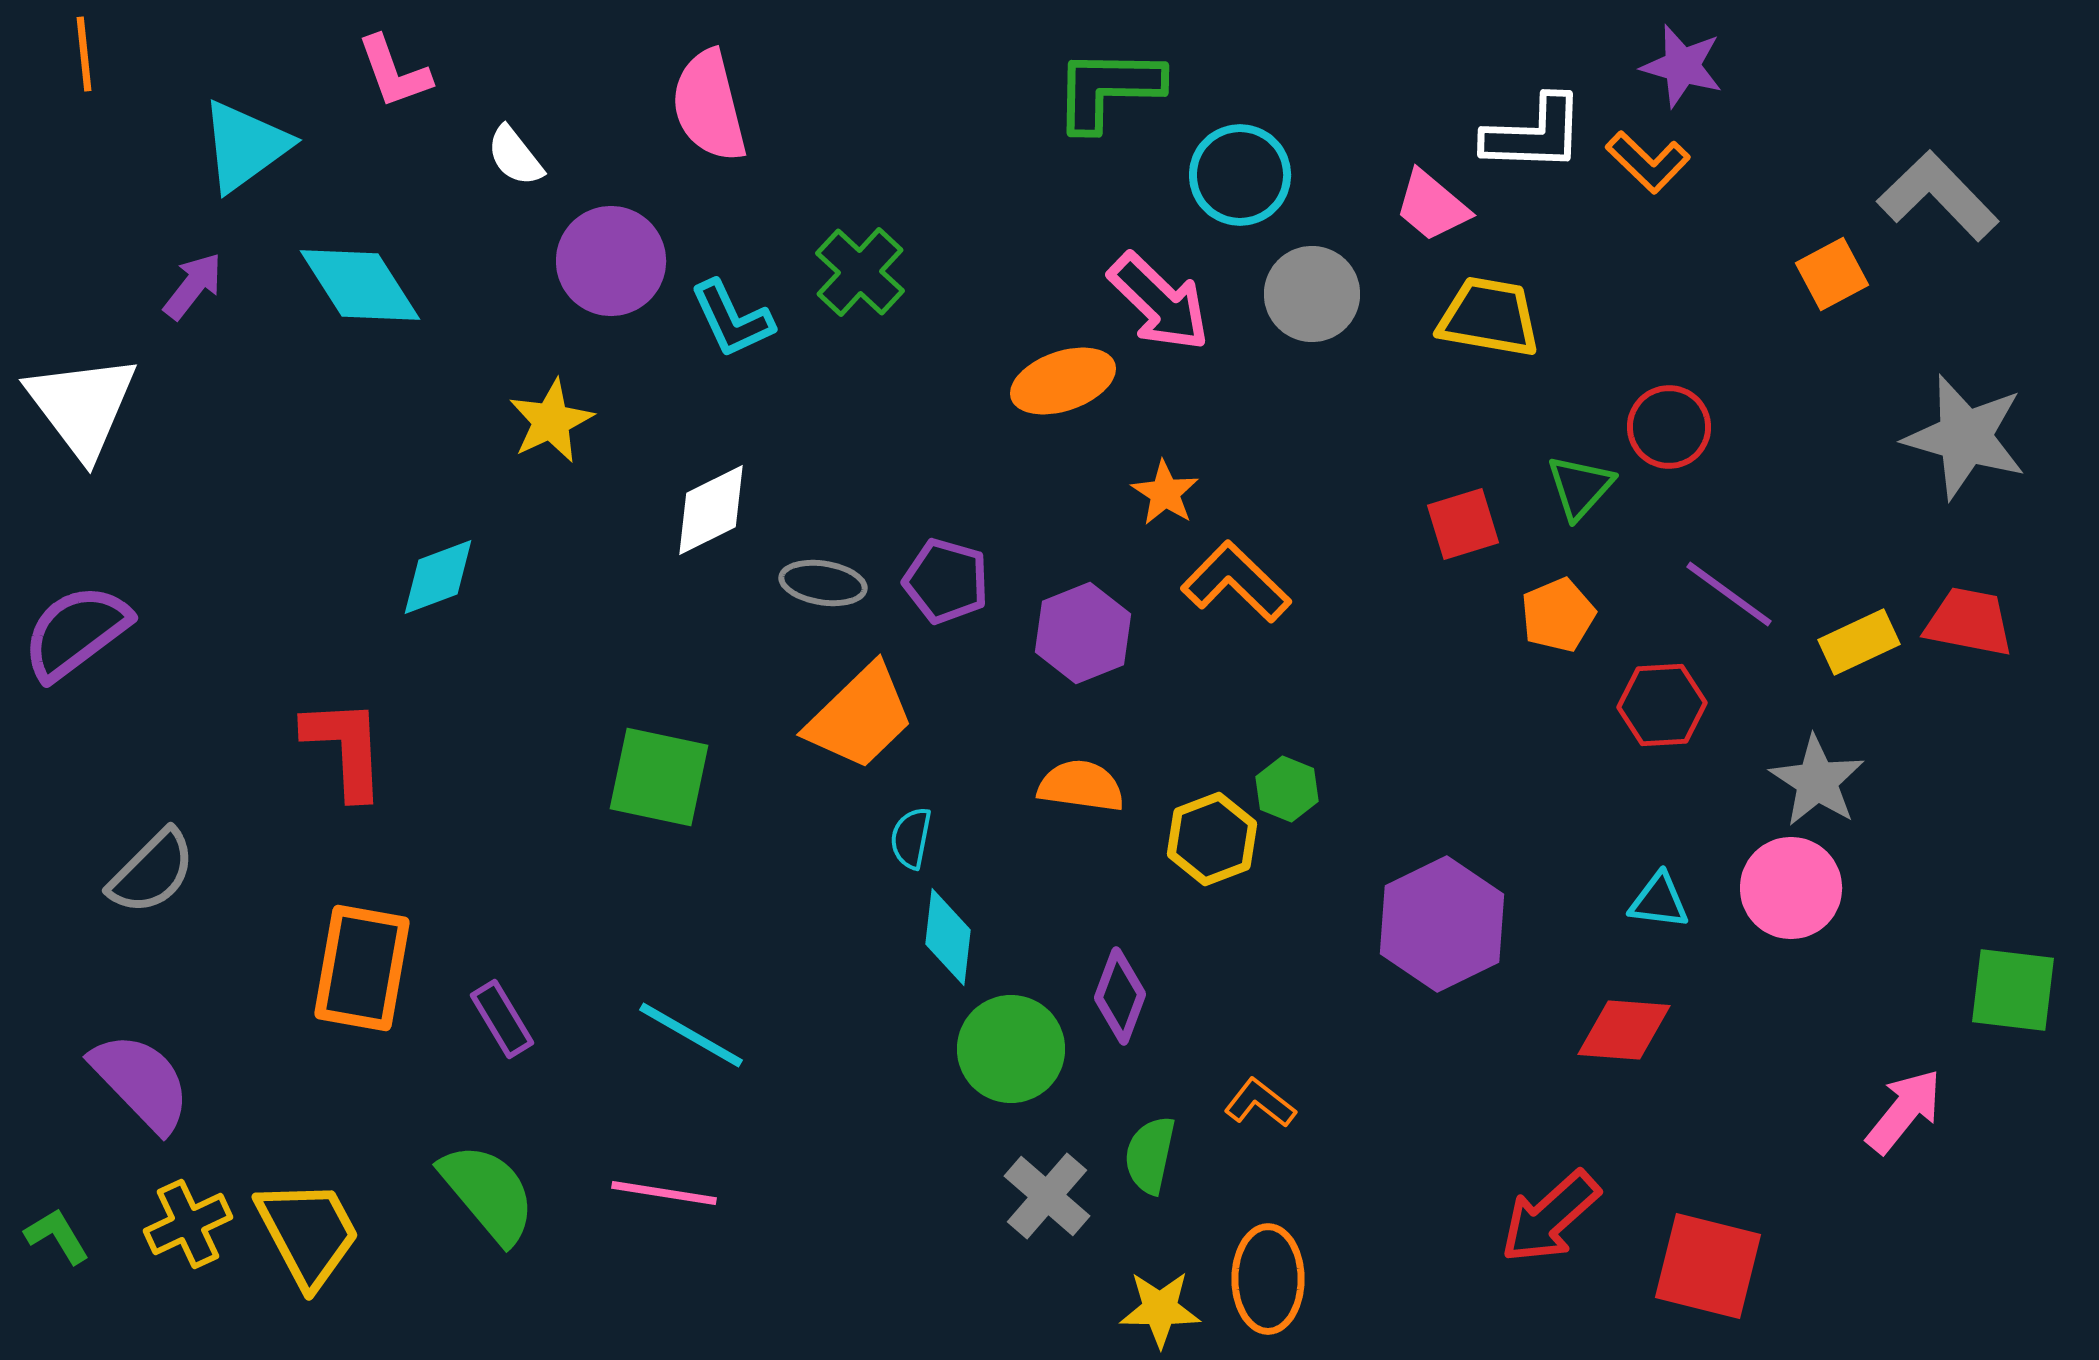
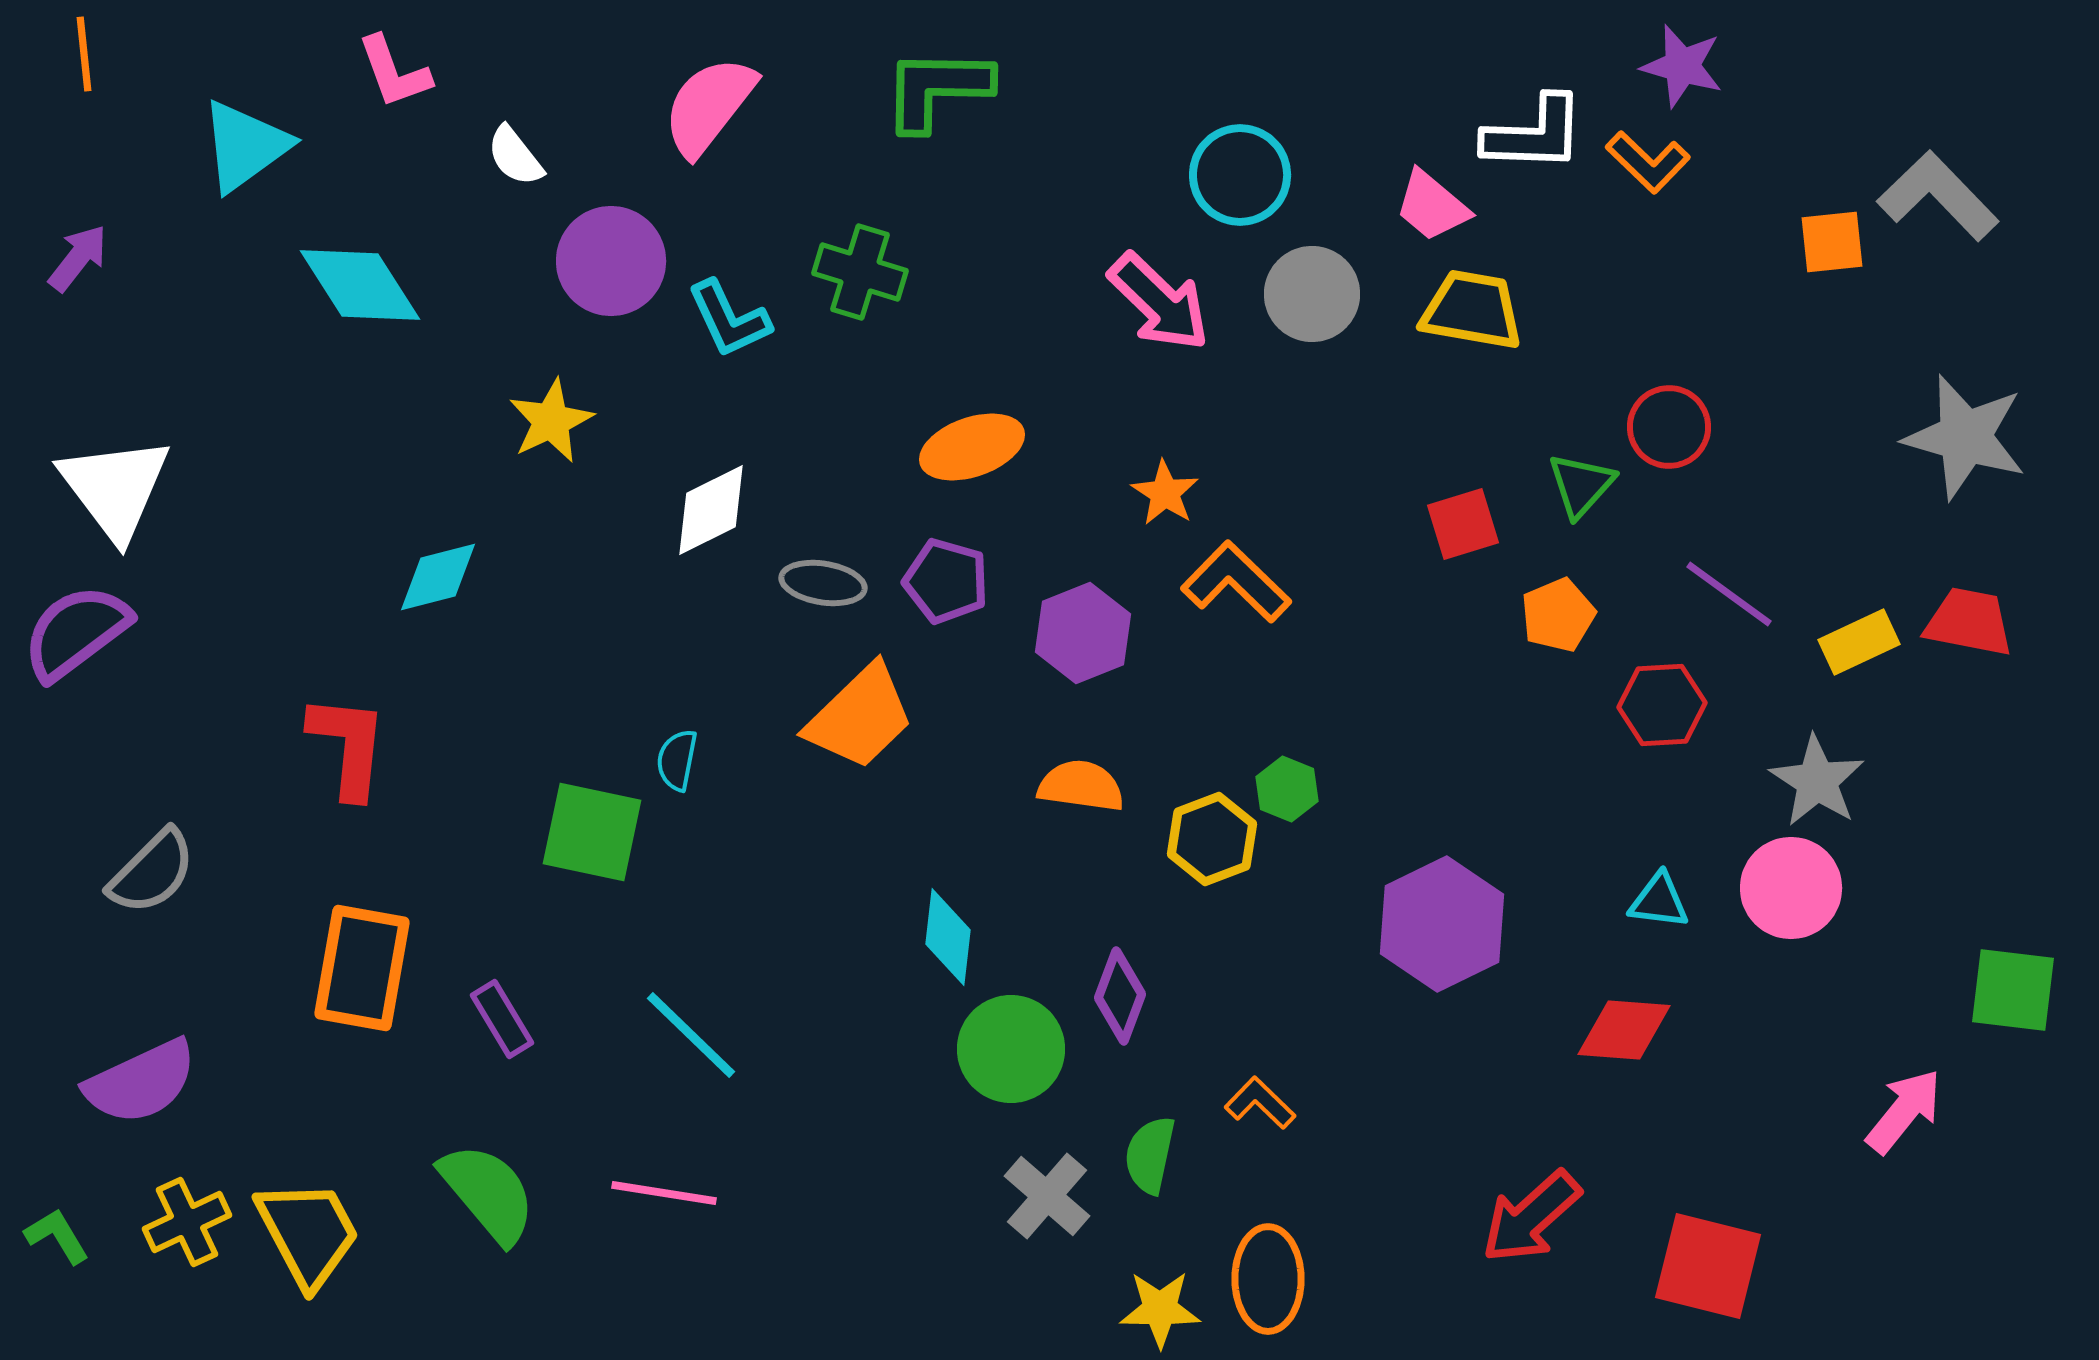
green L-shape at (1108, 89): moved 171 px left
pink semicircle at (709, 106): rotated 52 degrees clockwise
green cross at (860, 272): rotated 26 degrees counterclockwise
orange square at (1832, 274): moved 32 px up; rotated 22 degrees clockwise
purple arrow at (193, 286): moved 115 px left, 28 px up
yellow trapezoid at (1489, 317): moved 17 px left, 7 px up
cyan L-shape at (732, 319): moved 3 px left
orange ellipse at (1063, 381): moved 91 px left, 66 px down
white triangle at (82, 406): moved 33 px right, 82 px down
green triangle at (1580, 487): moved 1 px right, 2 px up
cyan diamond at (438, 577): rotated 6 degrees clockwise
red L-shape at (345, 748): moved 3 px right, 2 px up; rotated 9 degrees clockwise
green square at (659, 777): moved 67 px left, 55 px down
cyan semicircle at (911, 838): moved 234 px left, 78 px up
cyan line at (691, 1035): rotated 14 degrees clockwise
purple semicircle at (141, 1082): rotated 109 degrees clockwise
orange L-shape at (1260, 1103): rotated 6 degrees clockwise
red arrow at (1550, 1217): moved 19 px left
yellow cross at (188, 1224): moved 1 px left, 2 px up
